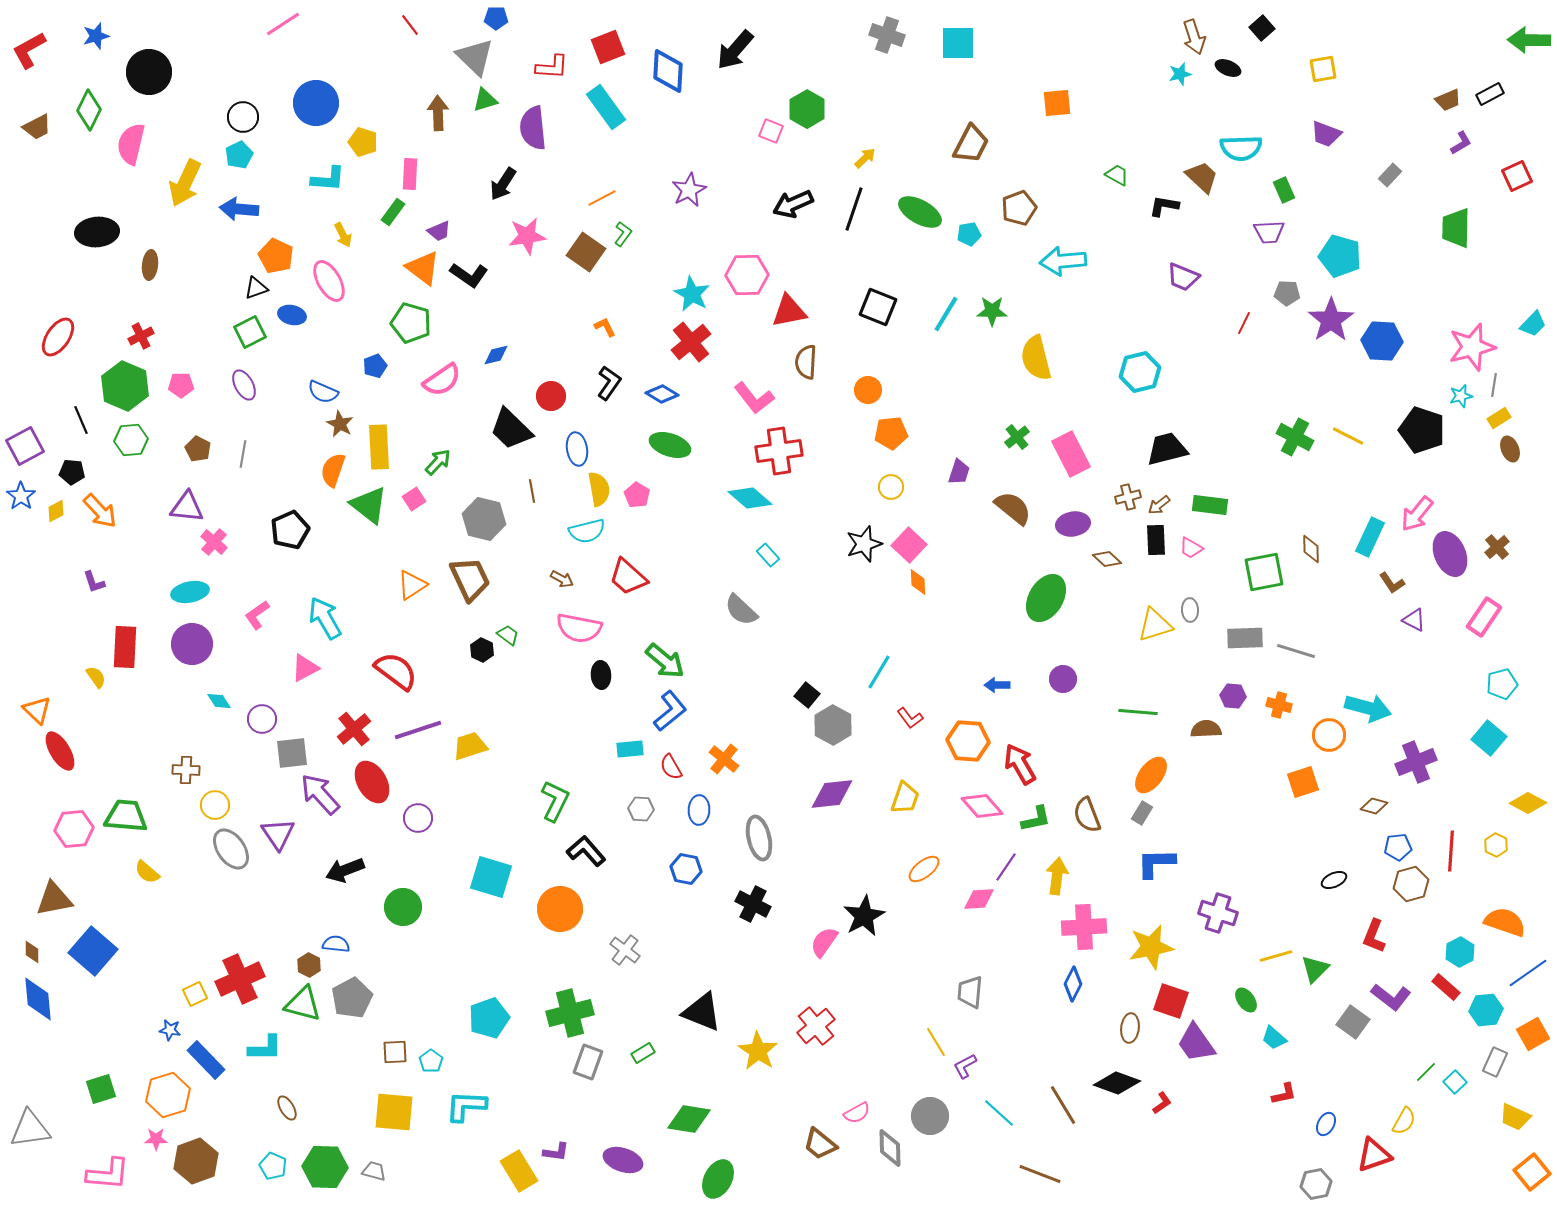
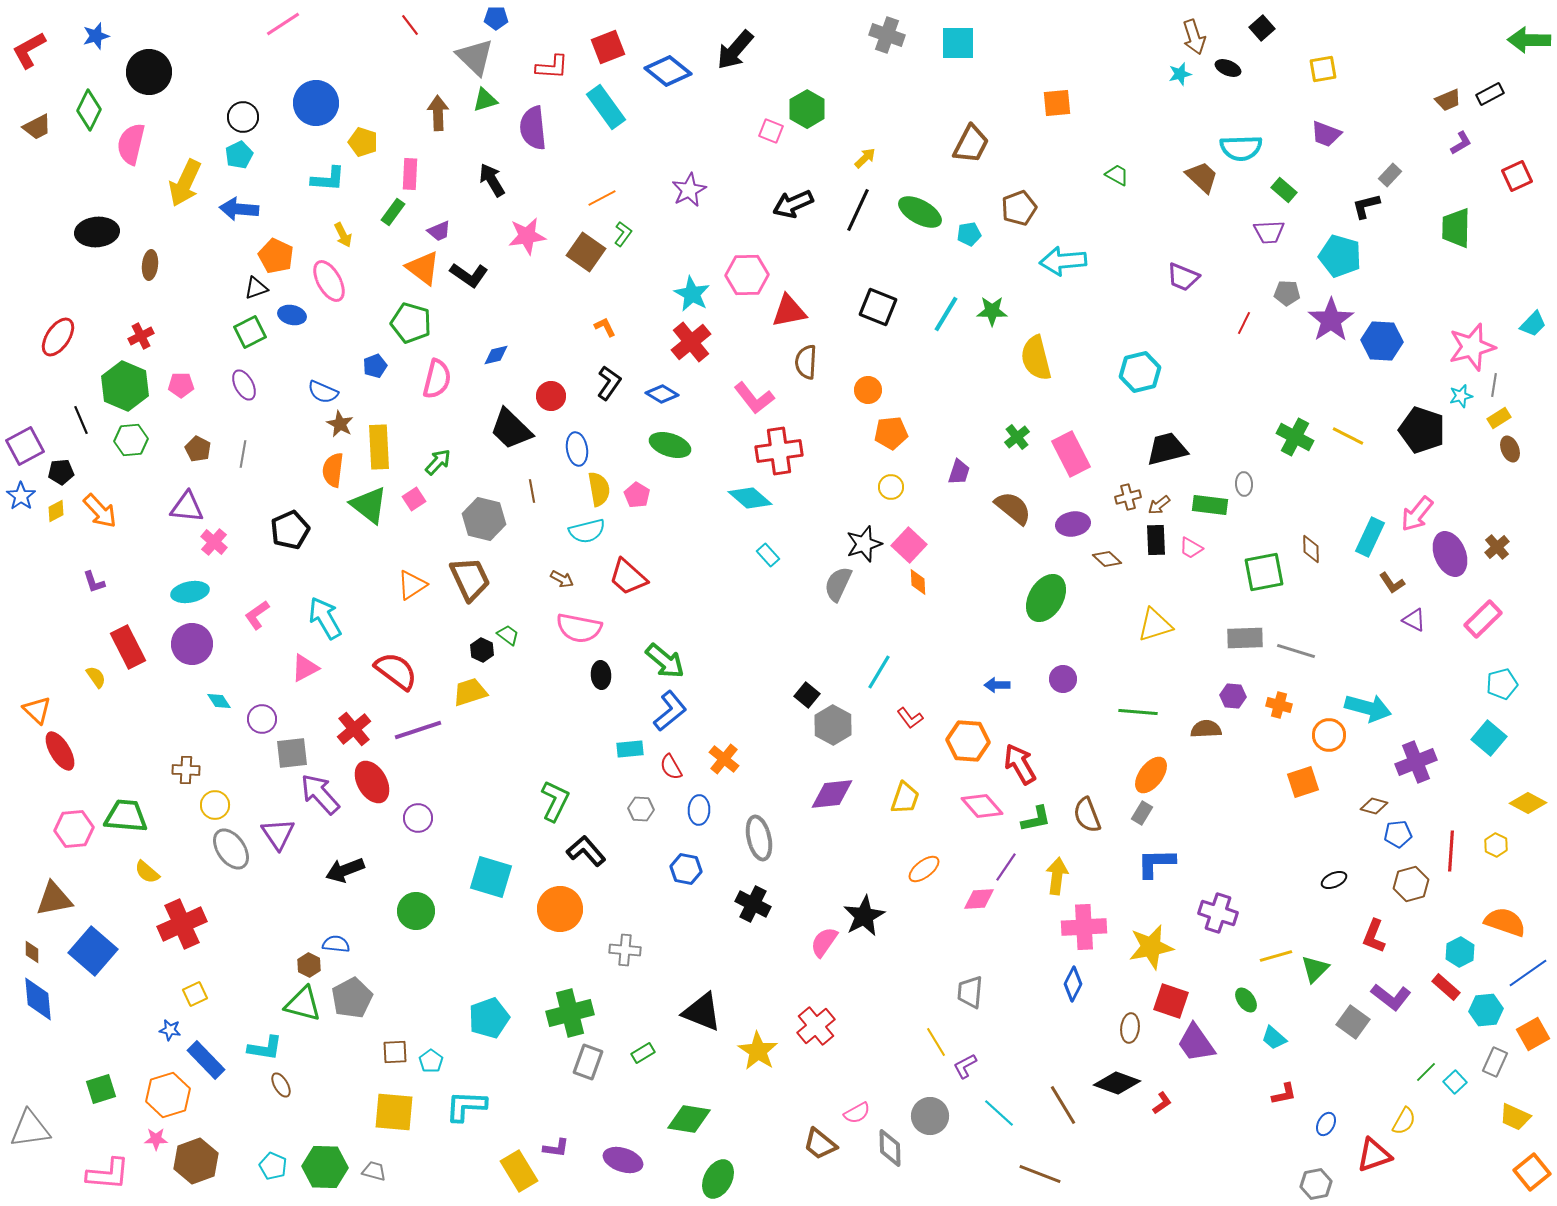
blue diamond at (668, 71): rotated 54 degrees counterclockwise
black arrow at (503, 184): moved 11 px left, 4 px up; rotated 116 degrees clockwise
green rectangle at (1284, 190): rotated 25 degrees counterclockwise
black L-shape at (1164, 206): moved 202 px right; rotated 24 degrees counterclockwise
black line at (854, 209): moved 4 px right, 1 px down; rotated 6 degrees clockwise
pink semicircle at (442, 380): moved 5 px left, 1 px up; rotated 42 degrees counterclockwise
orange semicircle at (333, 470): rotated 12 degrees counterclockwise
black pentagon at (72, 472): moved 11 px left; rotated 10 degrees counterclockwise
gray semicircle at (741, 610): moved 97 px right, 26 px up; rotated 72 degrees clockwise
gray ellipse at (1190, 610): moved 54 px right, 126 px up
pink rectangle at (1484, 617): moved 1 px left, 2 px down; rotated 12 degrees clockwise
red rectangle at (125, 647): moved 3 px right; rotated 30 degrees counterclockwise
yellow trapezoid at (470, 746): moved 54 px up
blue pentagon at (1398, 847): moved 13 px up
green circle at (403, 907): moved 13 px right, 4 px down
gray cross at (625, 950): rotated 32 degrees counterclockwise
red cross at (240, 979): moved 58 px left, 55 px up
cyan L-shape at (265, 1048): rotated 9 degrees clockwise
brown ellipse at (287, 1108): moved 6 px left, 23 px up
purple L-shape at (556, 1152): moved 4 px up
